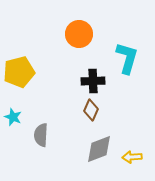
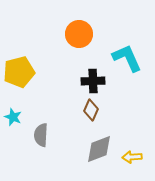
cyan L-shape: rotated 40 degrees counterclockwise
